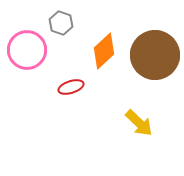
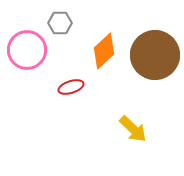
gray hexagon: moved 1 px left; rotated 20 degrees counterclockwise
yellow arrow: moved 6 px left, 6 px down
